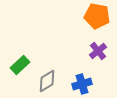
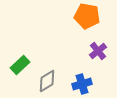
orange pentagon: moved 10 px left
